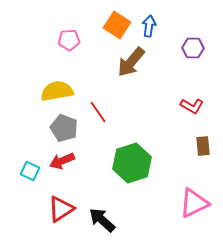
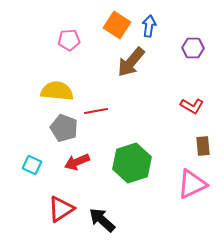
yellow semicircle: rotated 16 degrees clockwise
red line: moved 2 px left, 1 px up; rotated 65 degrees counterclockwise
red arrow: moved 15 px right, 1 px down
cyan square: moved 2 px right, 6 px up
pink triangle: moved 2 px left, 19 px up
